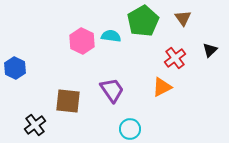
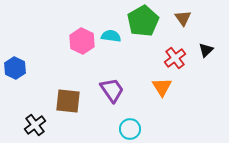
black triangle: moved 4 px left
orange triangle: rotated 35 degrees counterclockwise
